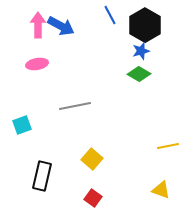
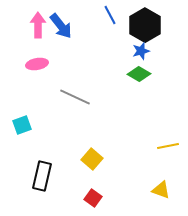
blue arrow: rotated 24 degrees clockwise
gray line: moved 9 px up; rotated 36 degrees clockwise
